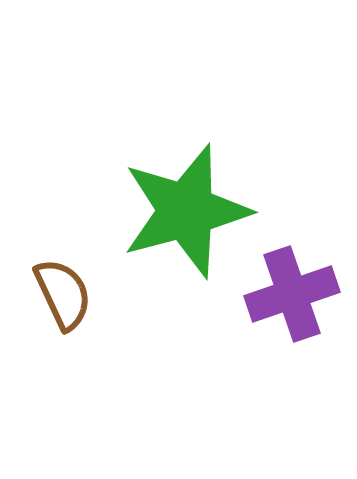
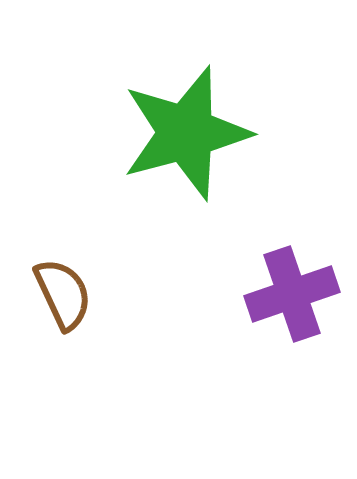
green star: moved 78 px up
